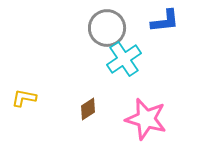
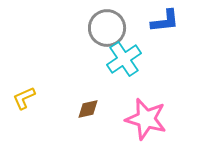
yellow L-shape: rotated 35 degrees counterclockwise
brown diamond: rotated 20 degrees clockwise
